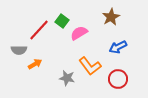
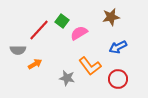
brown star: rotated 18 degrees clockwise
gray semicircle: moved 1 px left
